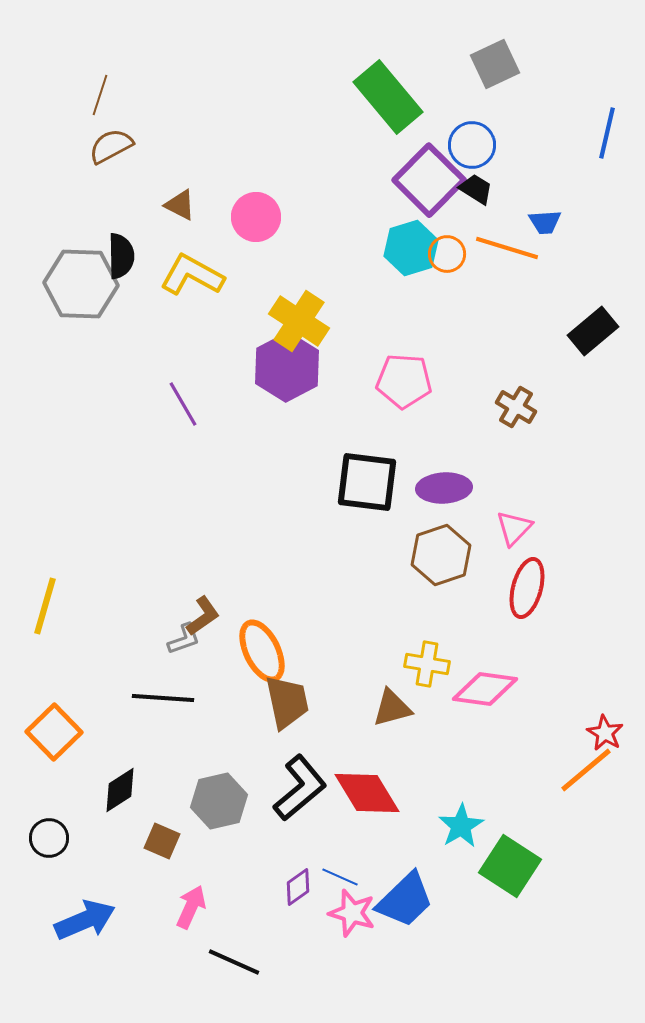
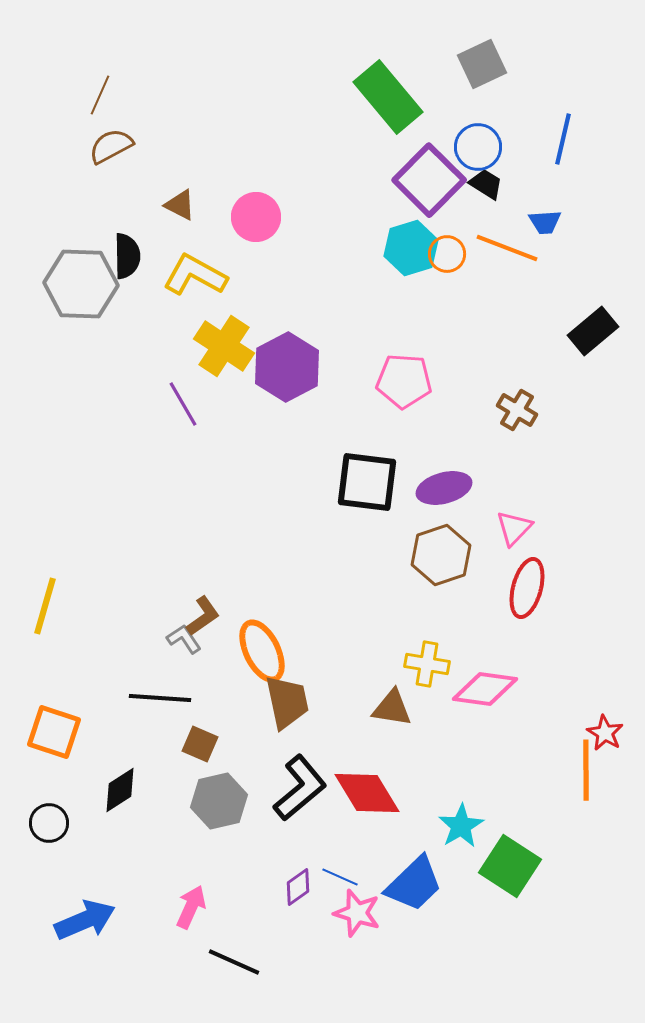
gray square at (495, 64): moved 13 px left
brown line at (100, 95): rotated 6 degrees clockwise
blue line at (607, 133): moved 44 px left, 6 px down
blue circle at (472, 145): moved 6 px right, 2 px down
black trapezoid at (476, 189): moved 10 px right, 5 px up
orange line at (507, 248): rotated 4 degrees clockwise
black semicircle at (121, 256): moved 6 px right
yellow L-shape at (192, 275): moved 3 px right
yellow cross at (299, 321): moved 75 px left, 25 px down
brown cross at (516, 407): moved 1 px right, 3 px down
purple ellipse at (444, 488): rotated 12 degrees counterclockwise
gray L-shape at (184, 639): rotated 105 degrees counterclockwise
black line at (163, 698): moved 3 px left
brown triangle at (392, 708): rotated 24 degrees clockwise
orange square at (54, 732): rotated 28 degrees counterclockwise
orange line at (586, 770): rotated 50 degrees counterclockwise
black circle at (49, 838): moved 15 px up
brown square at (162, 841): moved 38 px right, 97 px up
blue trapezoid at (405, 900): moved 9 px right, 16 px up
pink star at (352, 913): moved 5 px right
